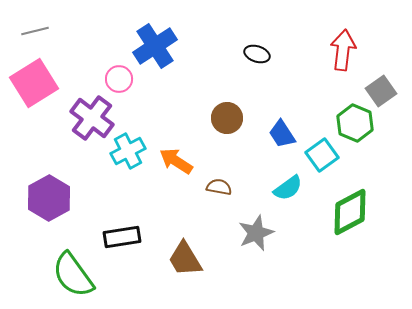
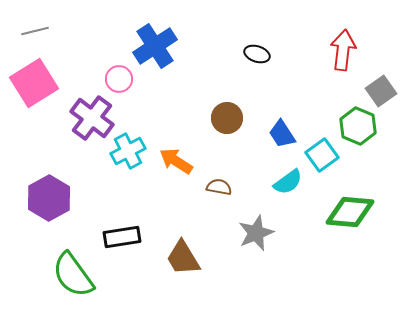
green hexagon: moved 3 px right, 3 px down
cyan semicircle: moved 6 px up
green diamond: rotated 33 degrees clockwise
brown trapezoid: moved 2 px left, 1 px up
